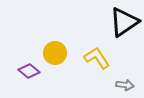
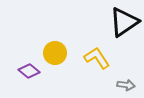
gray arrow: moved 1 px right
